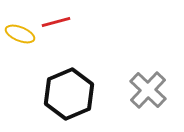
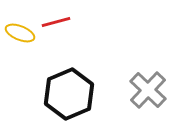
yellow ellipse: moved 1 px up
